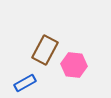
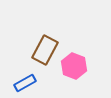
pink hexagon: moved 1 px down; rotated 15 degrees clockwise
